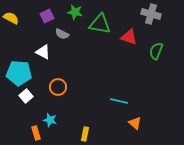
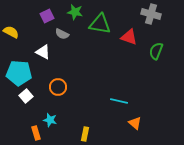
yellow semicircle: moved 14 px down
